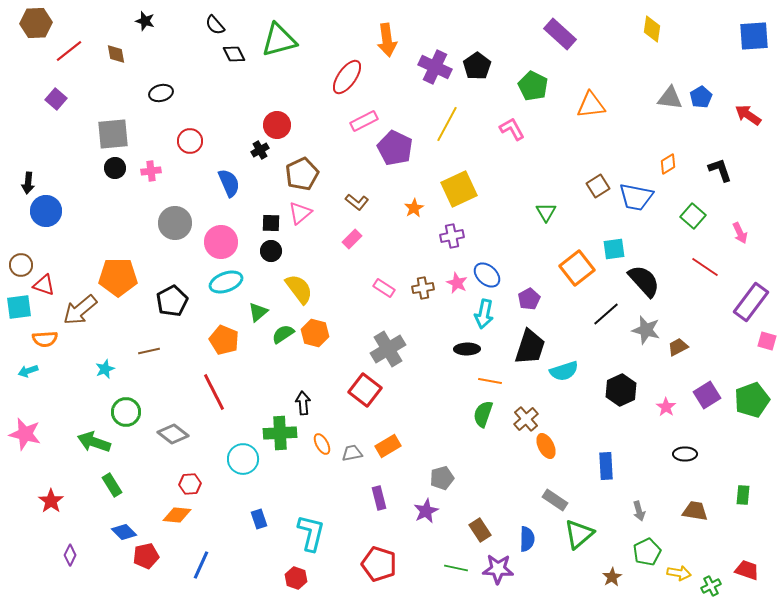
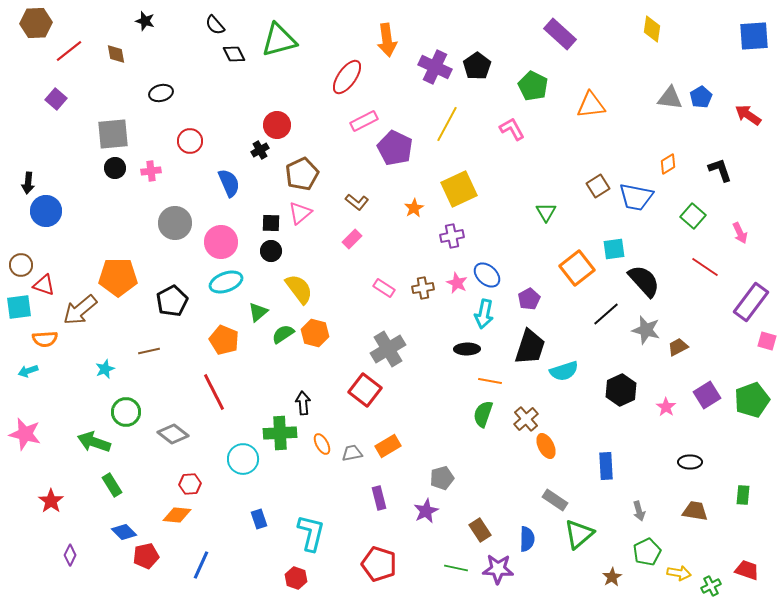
black ellipse at (685, 454): moved 5 px right, 8 px down
